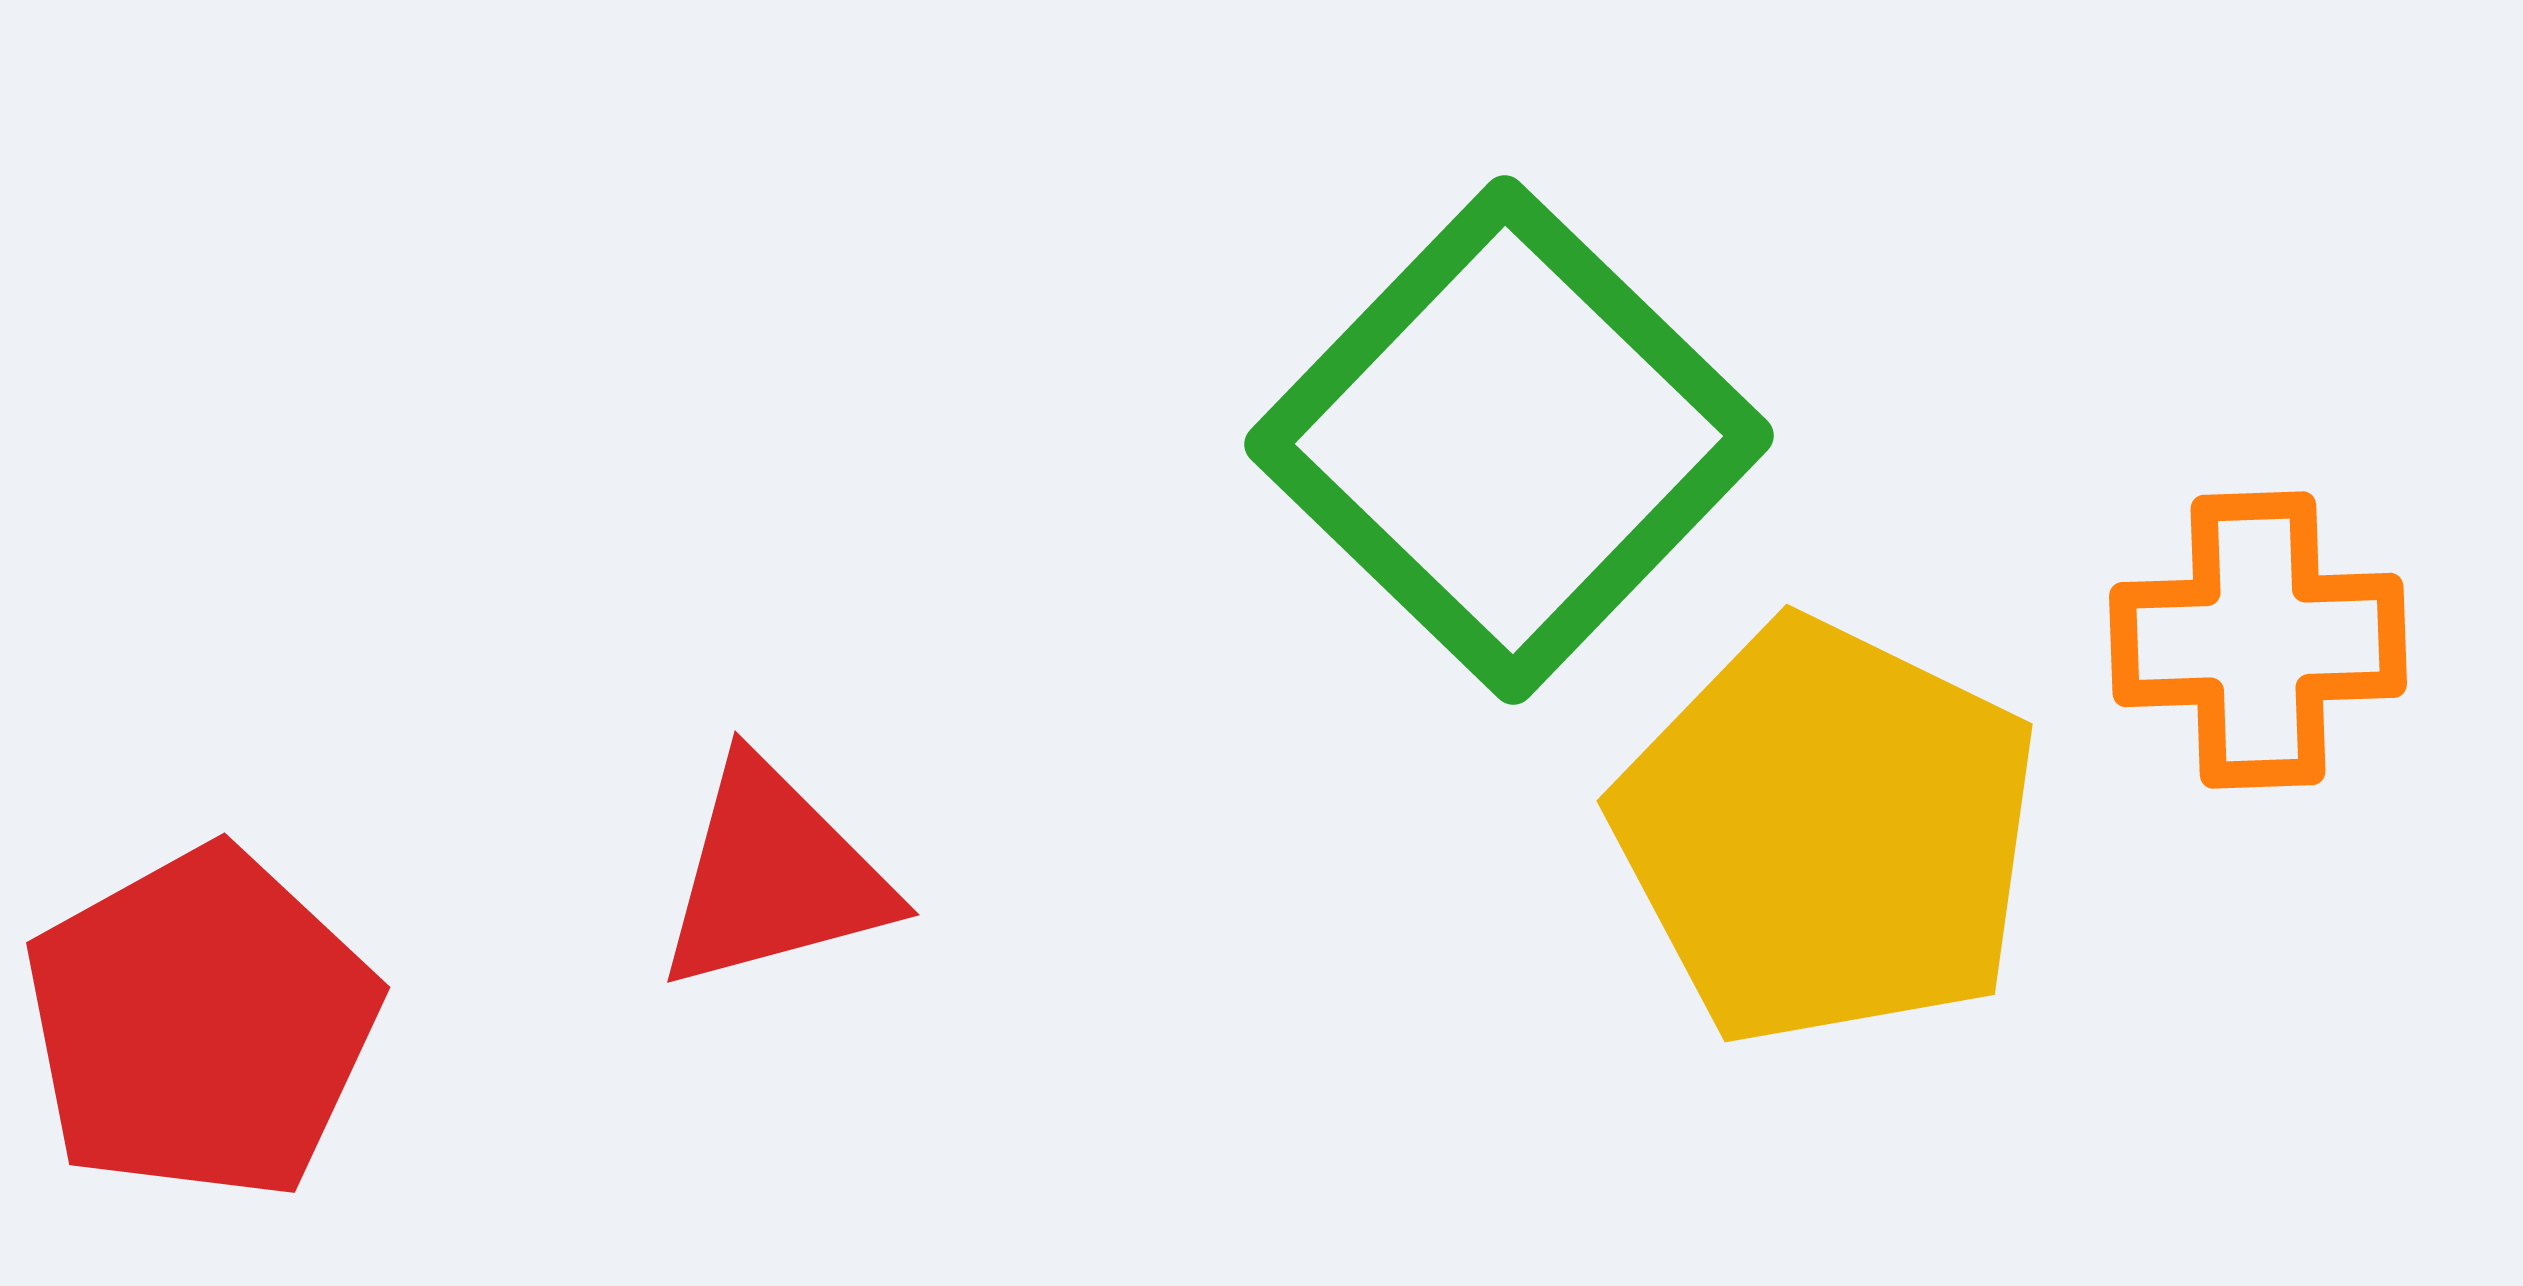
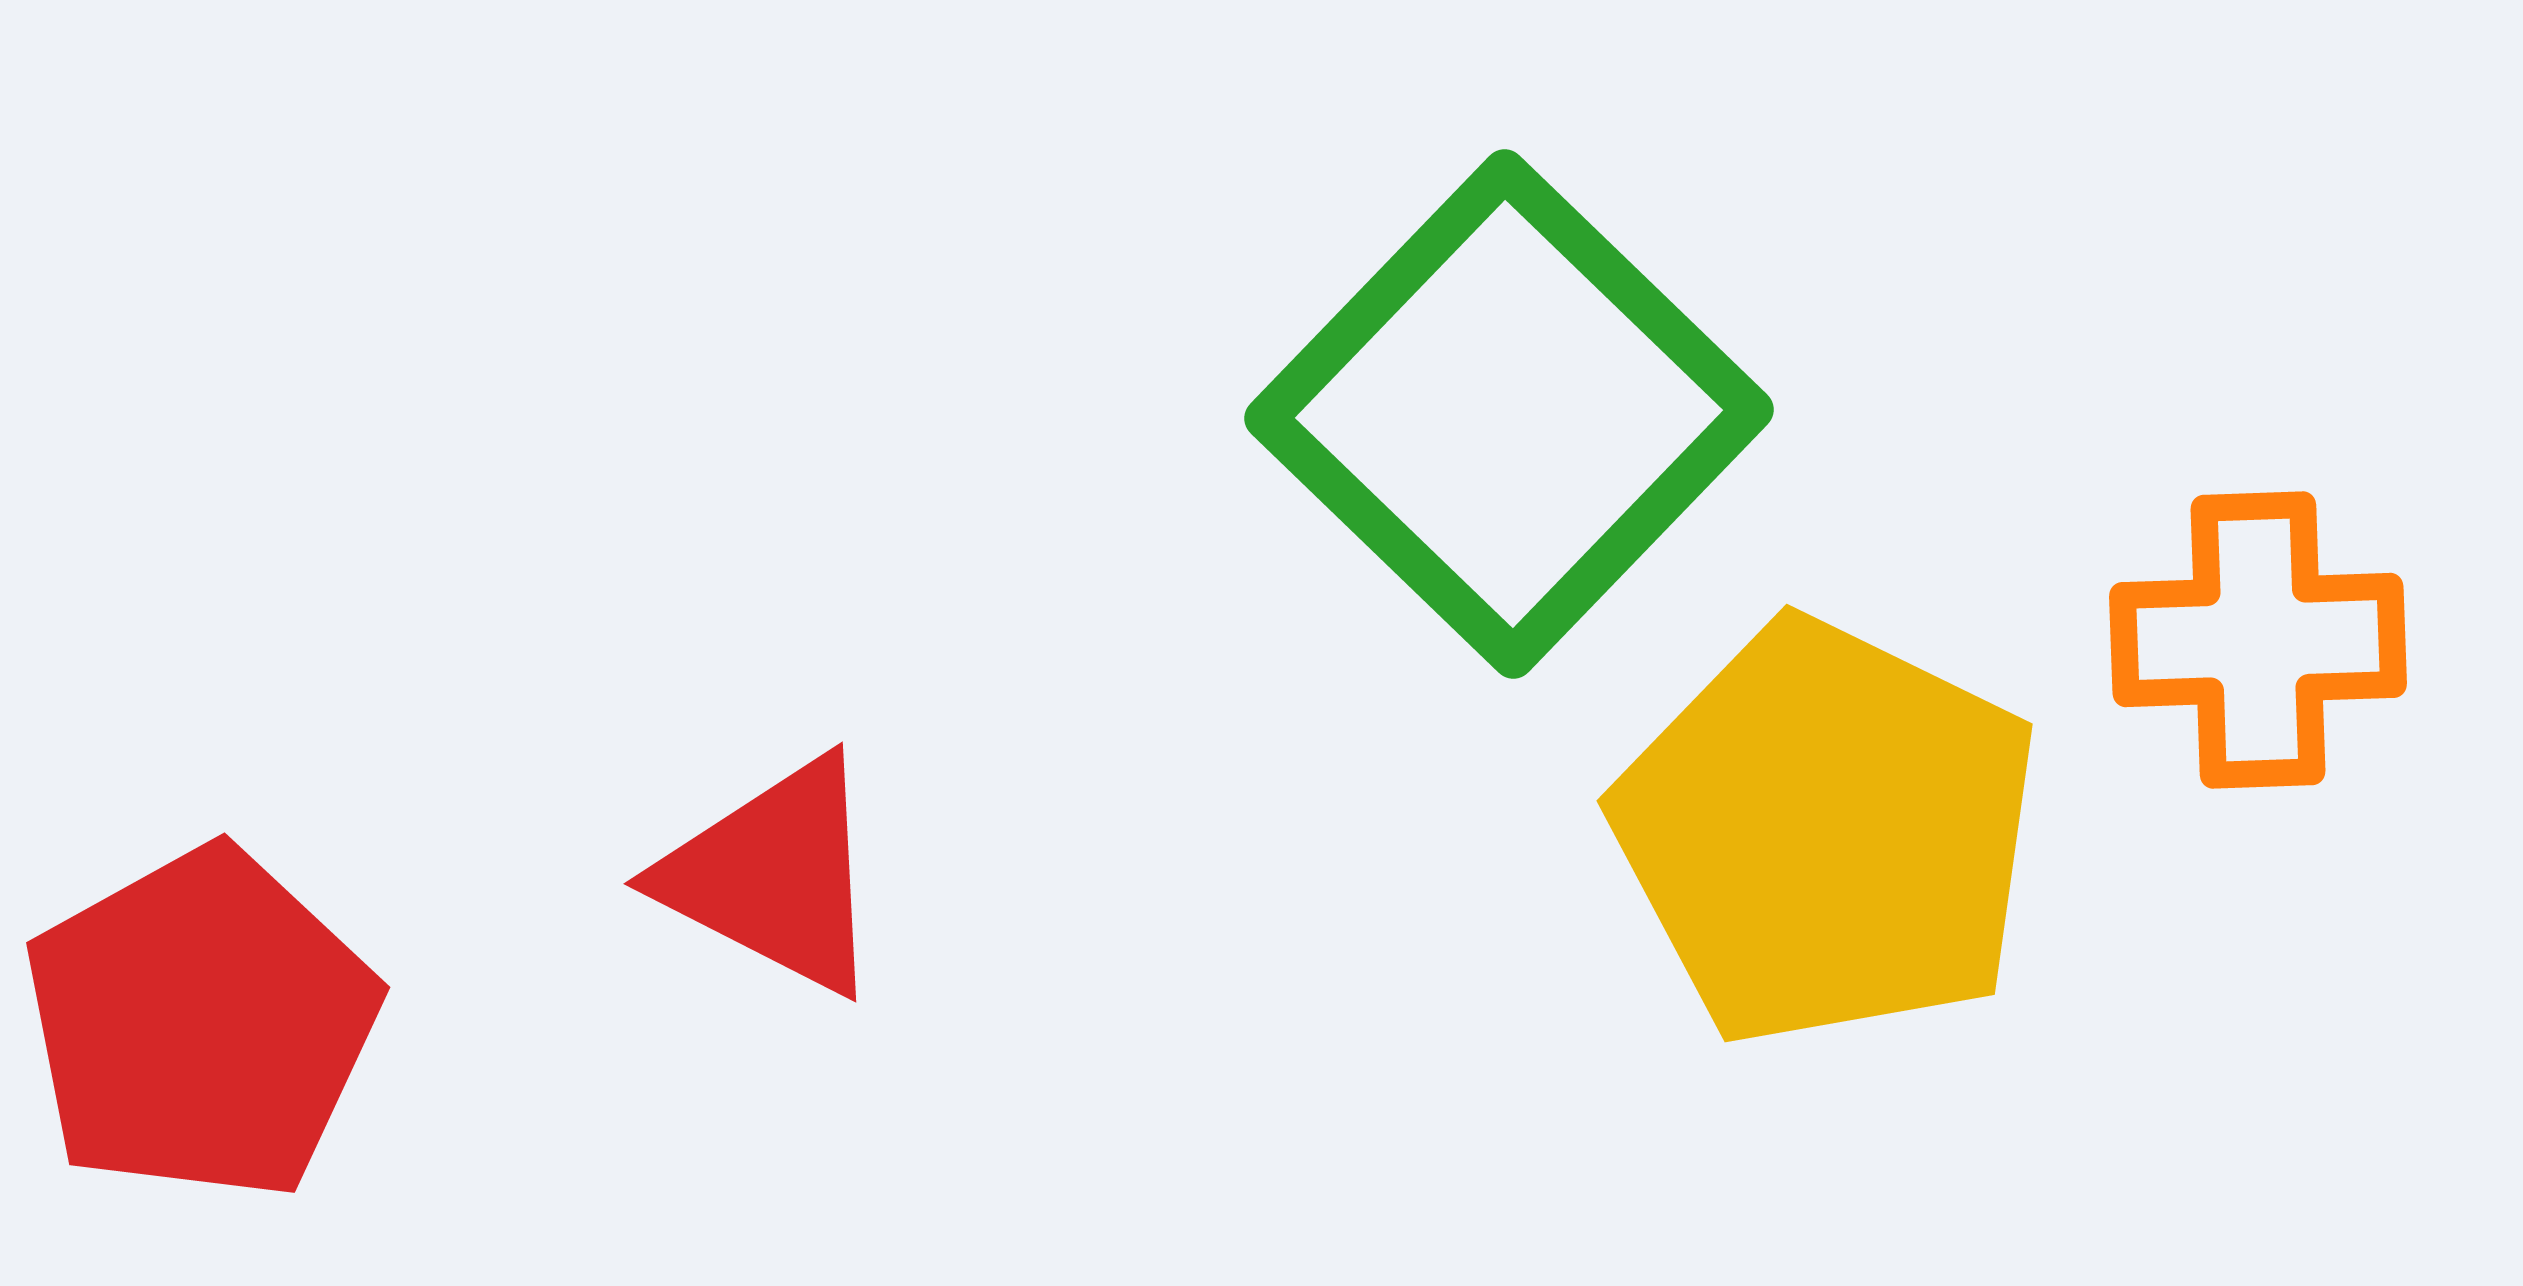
green square: moved 26 px up
red triangle: rotated 42 degrees clockwise
